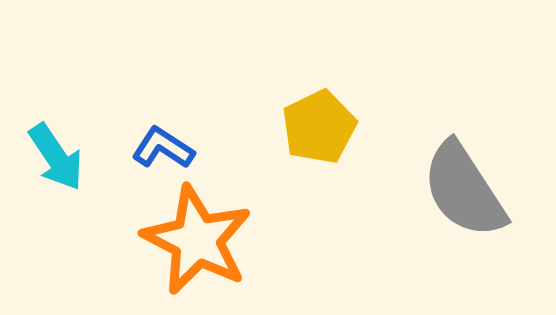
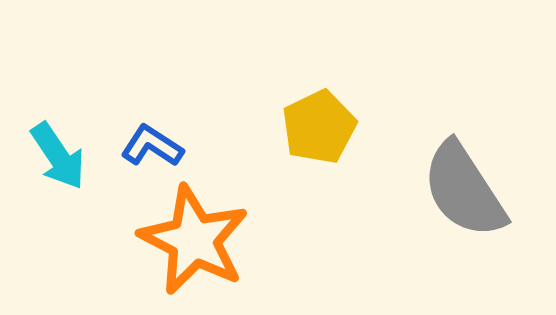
blue L-shape: moved 11 px left, 2 px up
cyan arrow: moved 2 px right, 1 px up
orange star: moved 3 px left
